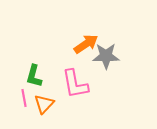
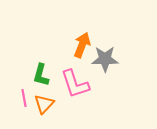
orange arrow: moved 4 px left, 1 px down; rotated 35 degrees counterclockwise
gray star: moved 1 px left, 3 px down
green L-shape: moved 7 px right, 1 px up
pink L-shape: rotated 8 degrees counterclockwise
